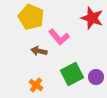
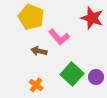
green square: rotated 20 degrees counterclockwise
